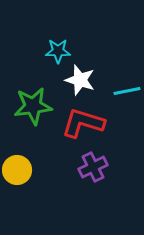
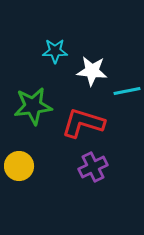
cyan star: moved 3 px left
white star: moved 12 px right, 9 px up; rotated 12 degrees counterclockwise
yellow circle: moved 2 px right, 4 px up
